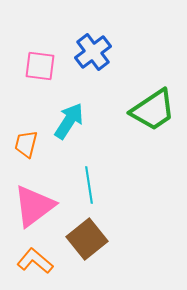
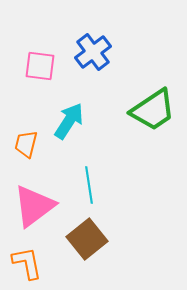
orange L-shape: moved 8 px left, 2 px down; rotated 39 degrees clockwise
